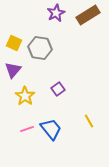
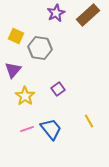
brown rectangle: rotated 10 degrees counterclockwise
yellow square: moved 2 px right, 7 px up
